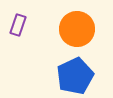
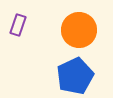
orange circle: moved 2 px right, 1 px down
